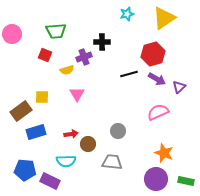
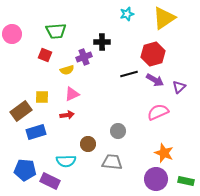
purple arrow: moved 2 px left, 1 px down
pink triangle: moved 5 px left; rotated 35 degrees clockwise
red arrow: moved 4 px left, 19 px up
